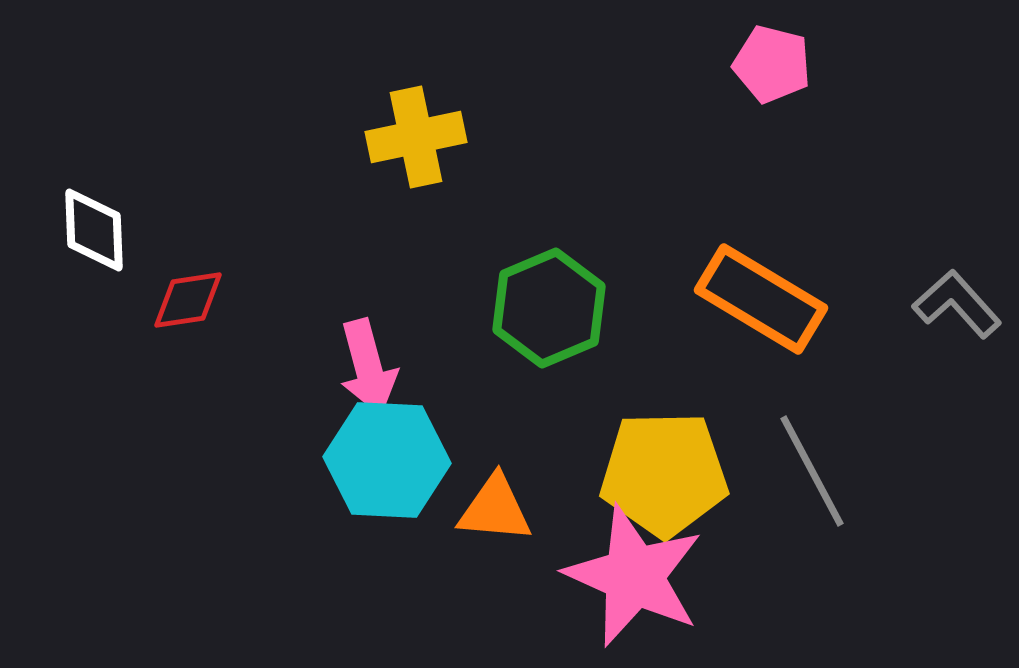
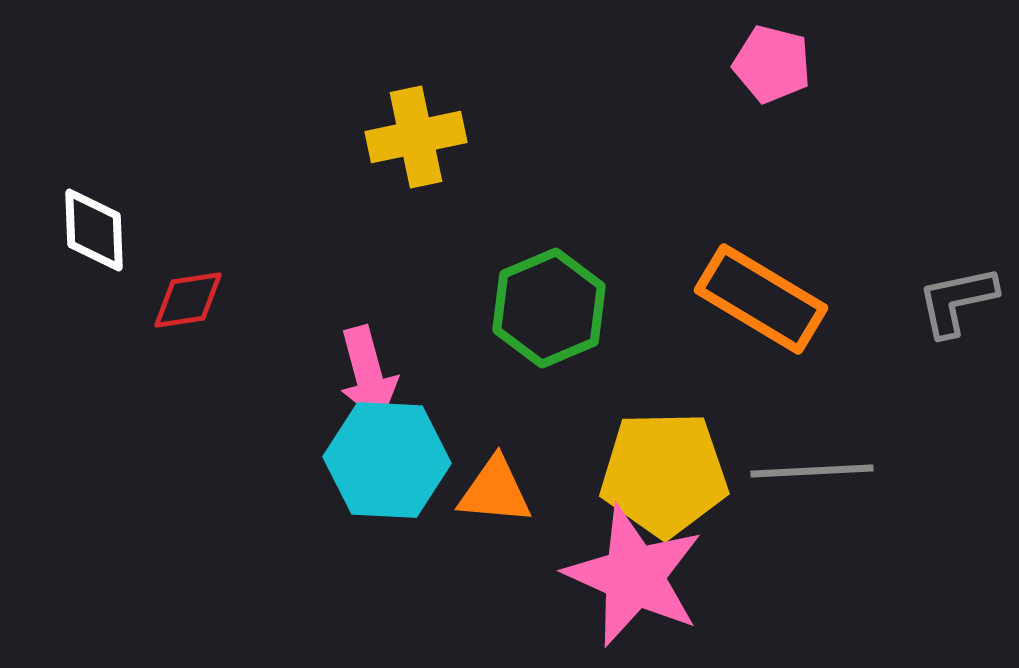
gray L-shape: moved 3 px up; rotated 60 degrees counterclockwise
pink arrow: moved 7 px down
gray line: rotated 65 degrees counterclockwise
orange triangle: moved 18 px up
